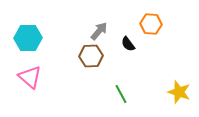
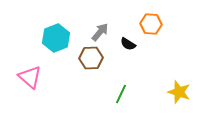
gray arrow: moved 1 px right, 1 px down
cyan hexagon: moved 28 px right; rotated 20 degrees counterclockwise
black semicircle: rotated 21 degrees counterclockwise
brown hexagon: moved 2 px down
green line: rotated 54 degrees clockwise
